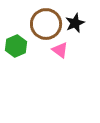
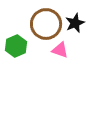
pink triangle: rotated 18 degrees counterclockwise
